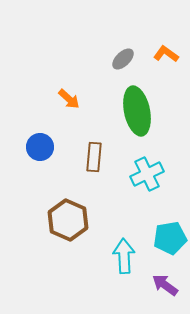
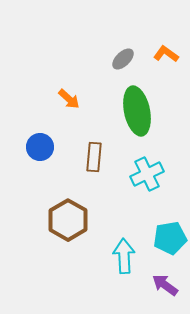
brown hexagon: rotated 6 degrees clockwise
